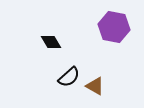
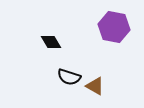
black semicircle: rotated 60 degrees clockwise
